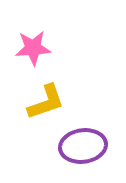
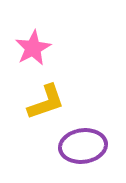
pink star: rotated 24 degrees counterclockwise
